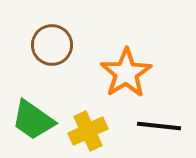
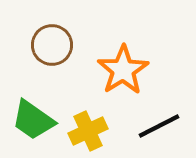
orange star: moved 3 px left, 3 px up
black line: rotated 33 degrees counterclockwise
